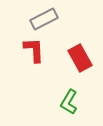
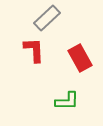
gray rectangle: moved 3 px right, 1 px up; rotated 16 degrees counterclockwise
green L-shape: moved 2 px left, 1 px up; rotated 120 degrees counterclockwise
